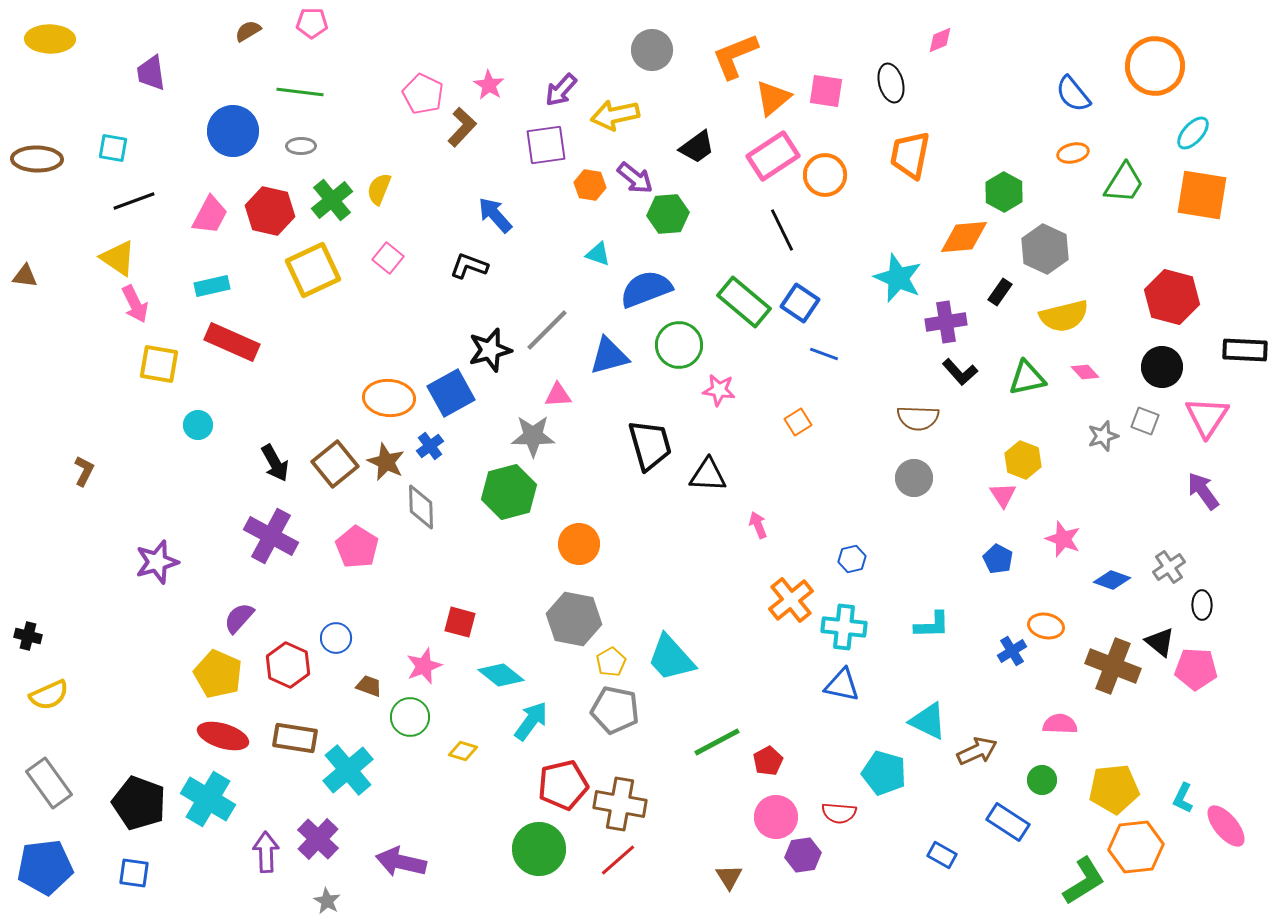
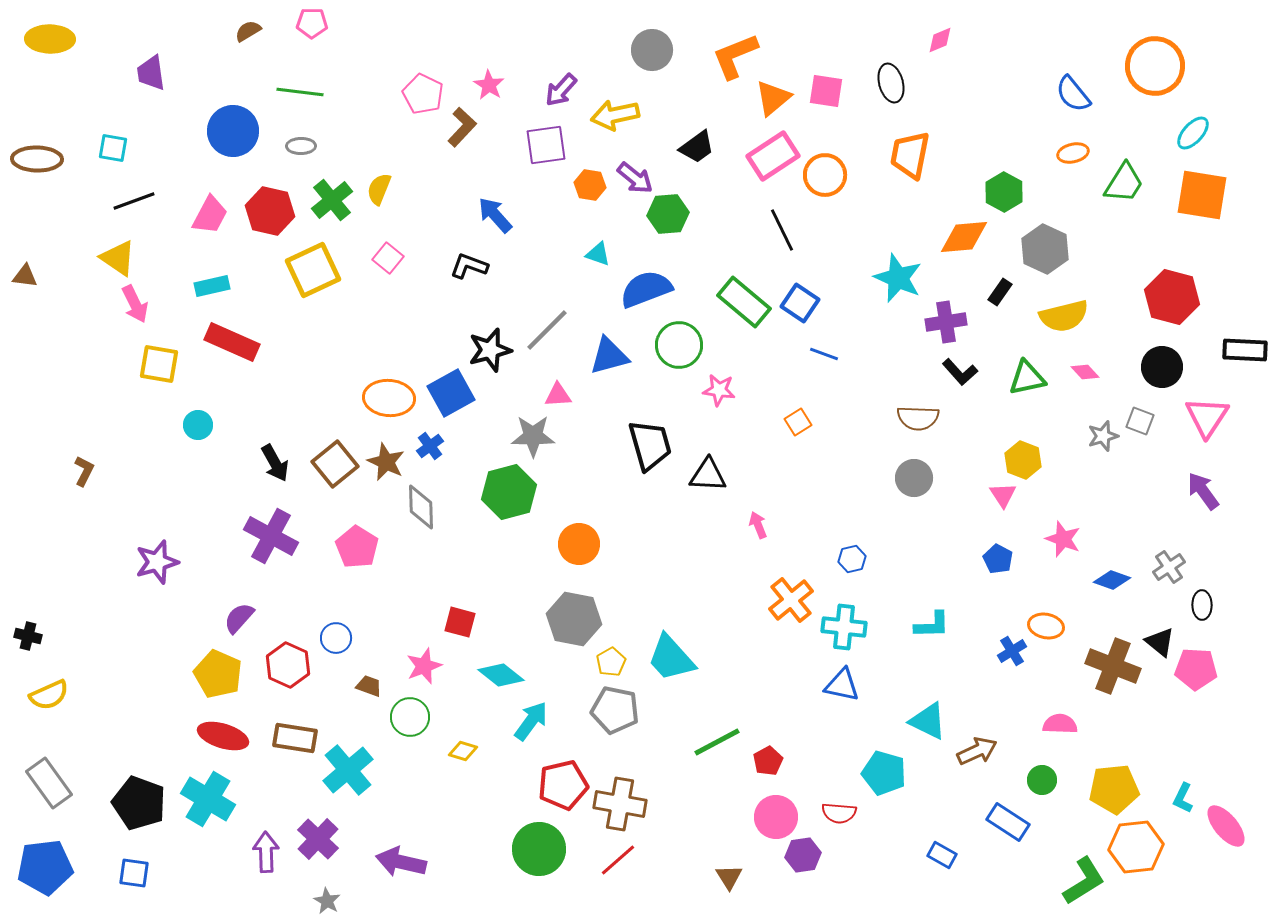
gray square at (1145, 421): moved 5 px left
